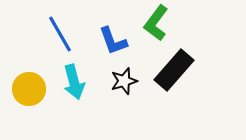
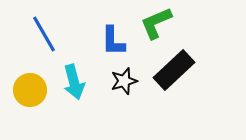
green L-shape: rotated 30 degrees clockwise
blue line: moved 16 px left
blue L-shape: rotated 20 degrees clockwise
black rectangle: rotated 6 degrees clockwise
yellow circle: moved 1 px right, 1 px down
